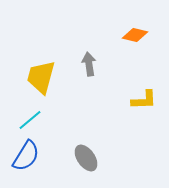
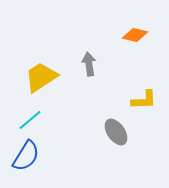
yellow trapezoid: rotated 42 degrees clockwise
gray ellipse: moved 30 px right, 26 px up
